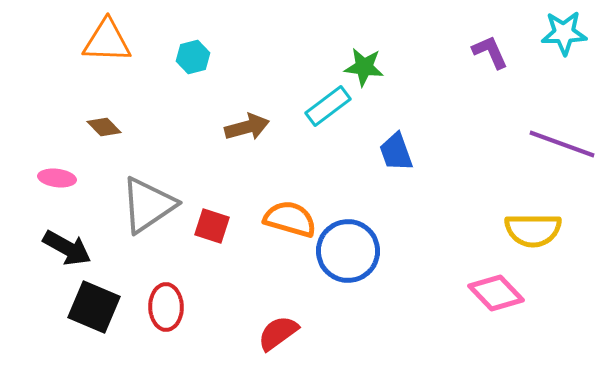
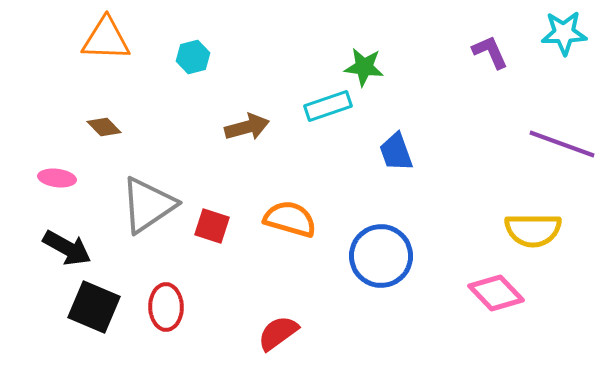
orange triangle: moved 1 px left, 2 px up
cyan rectangle: rotated 18 degrees clockwise
blue circle: moved 33 px right, 5 px down
